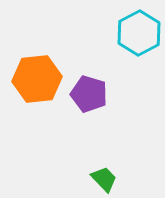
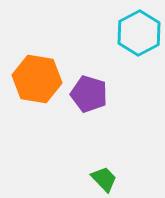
orange hexagon: rotated 15 degrees clockwise
